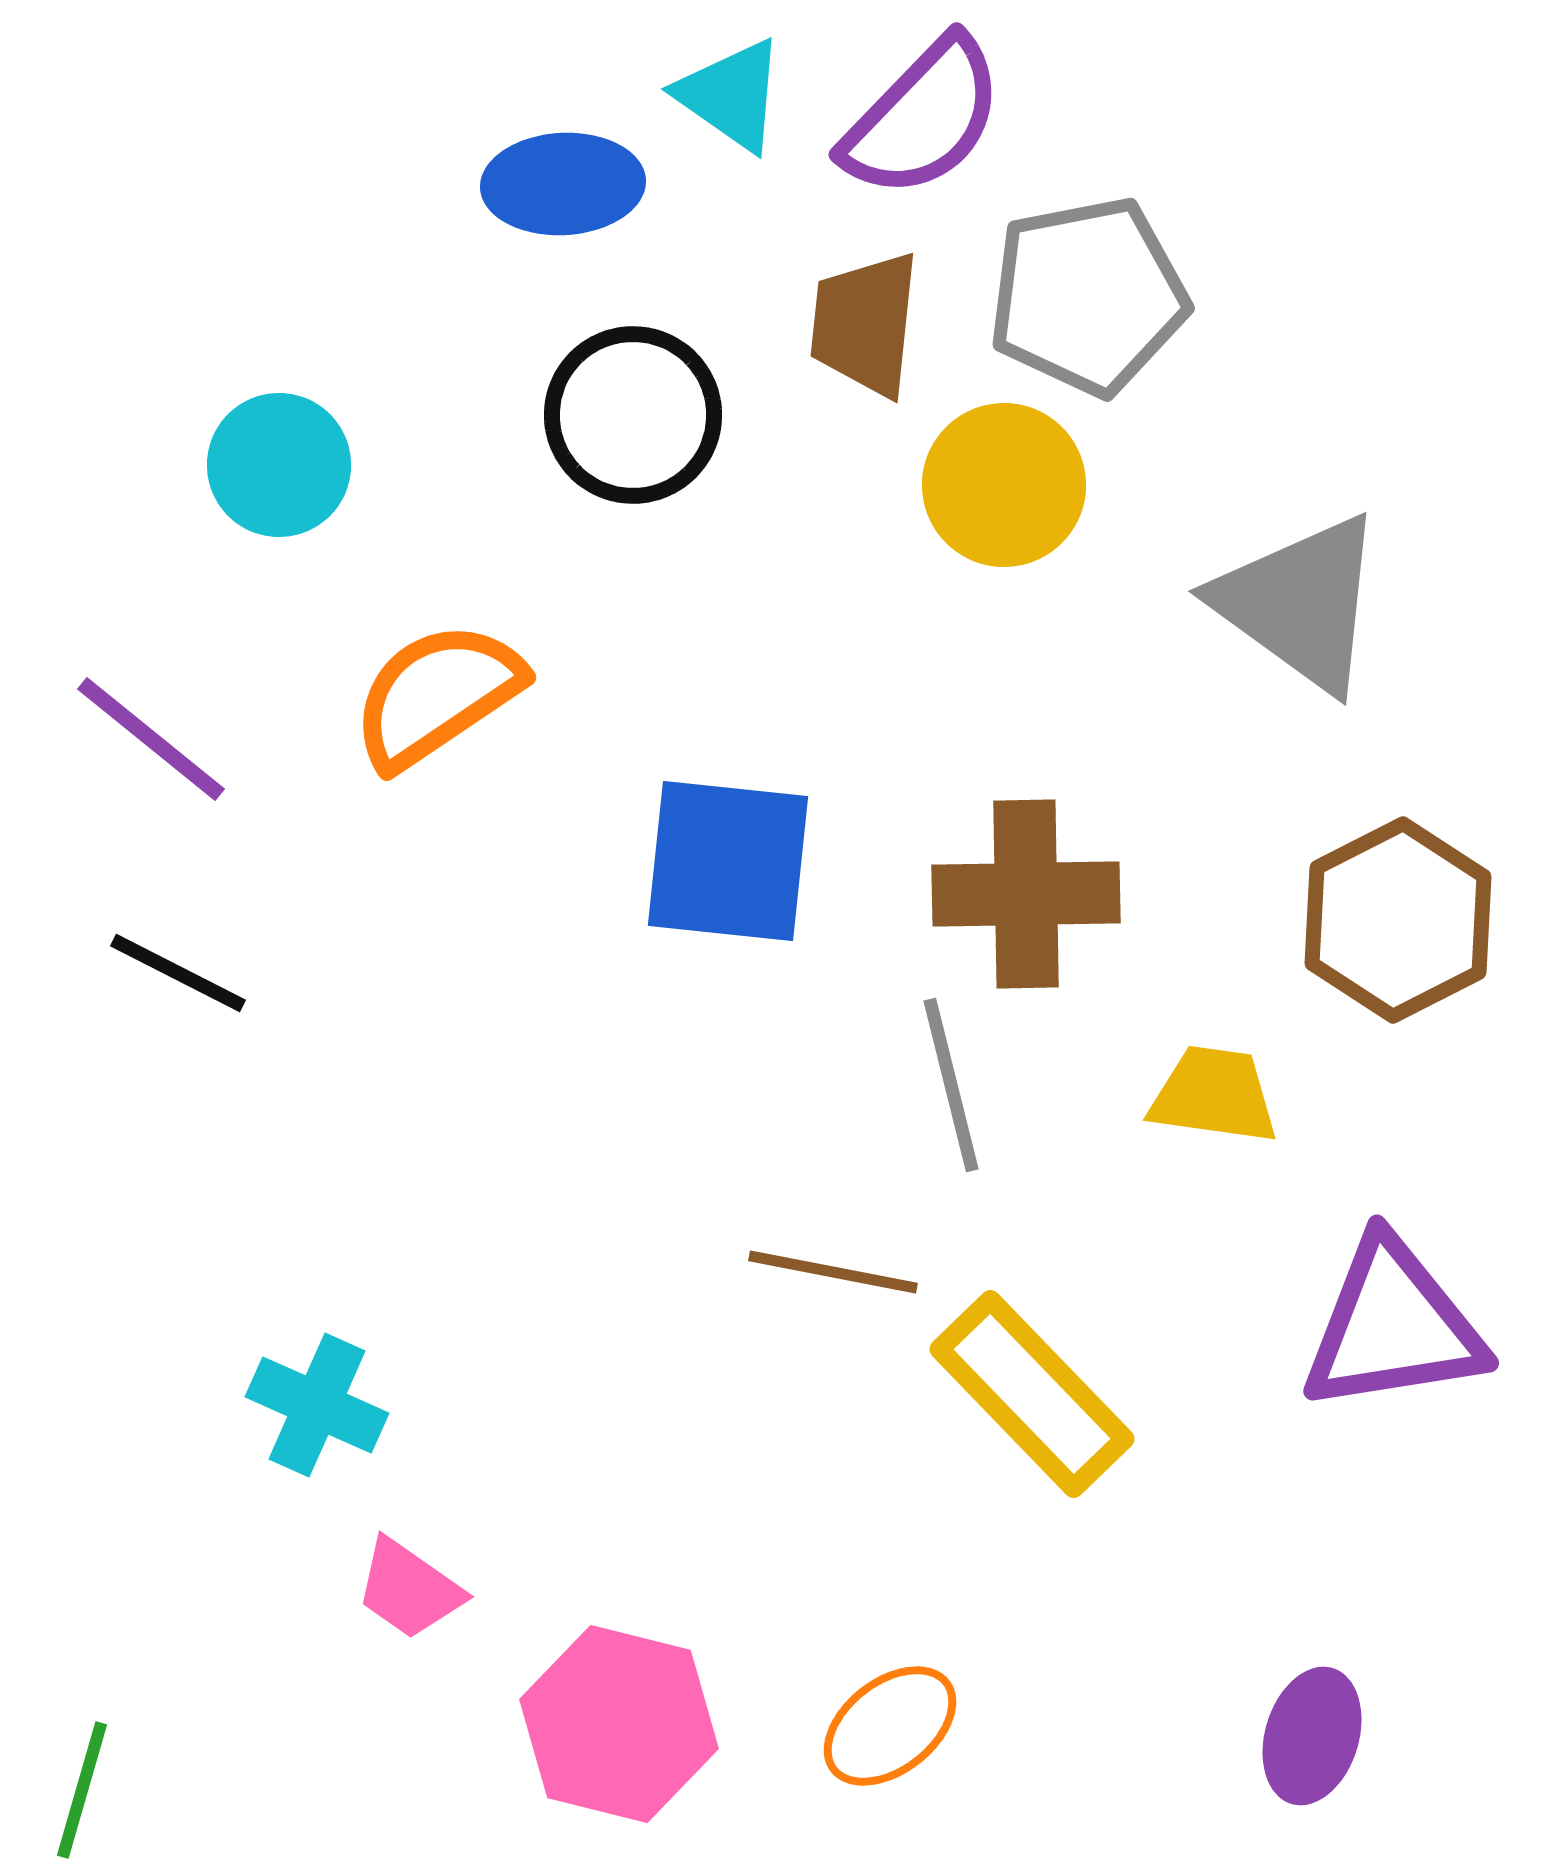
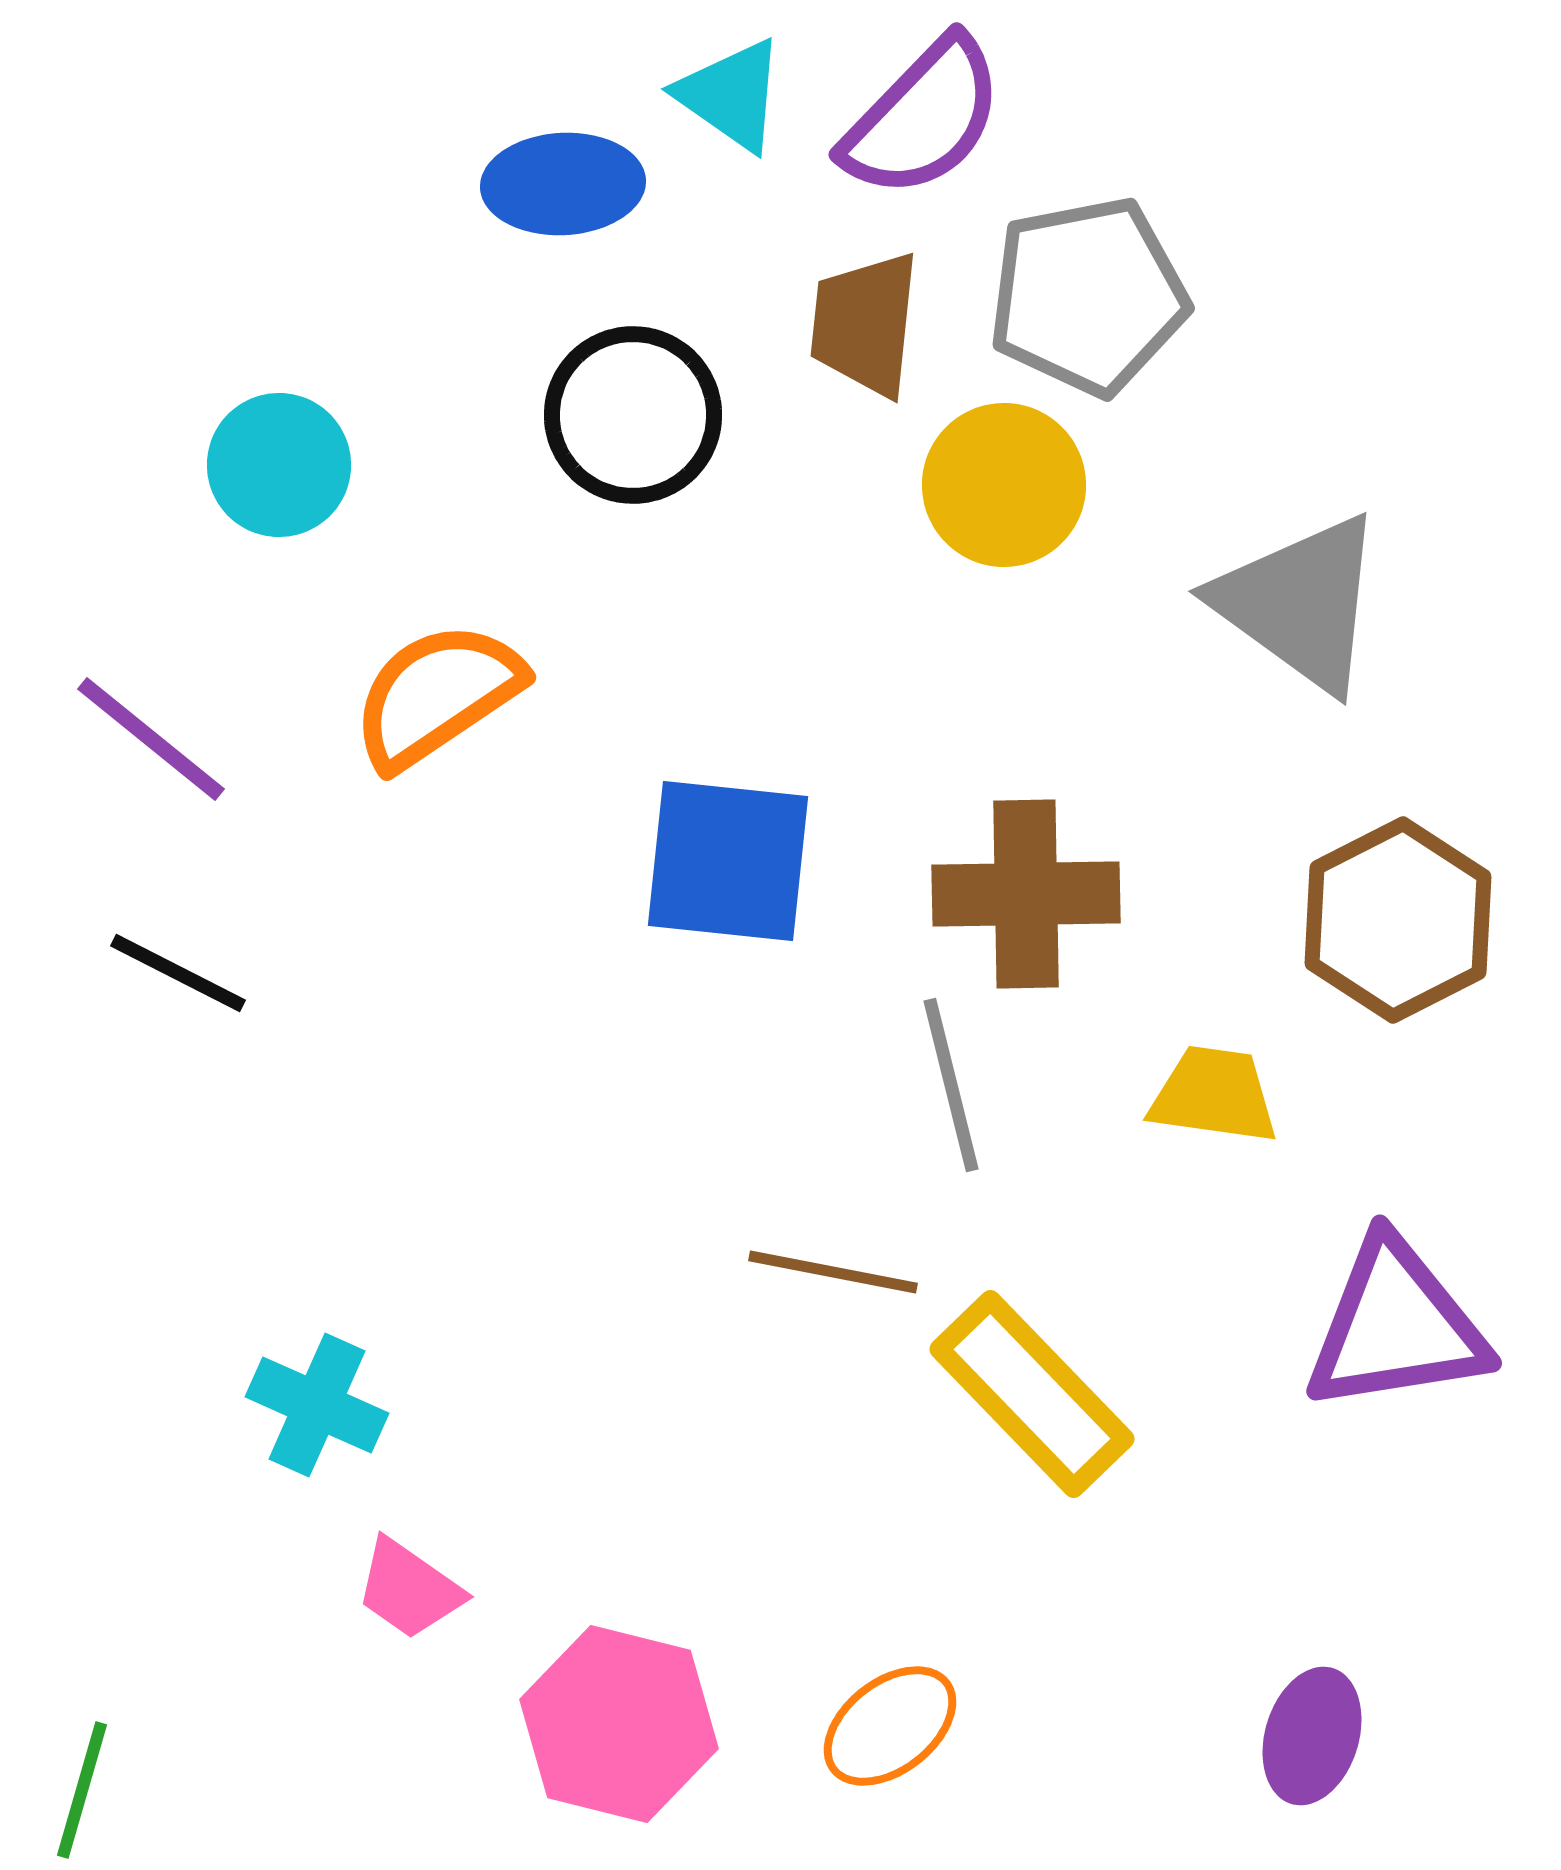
purple triangle: moved 3 px right
